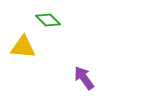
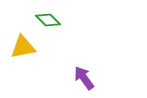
yellow triangle: rotated 16 degrees counterclockwise
